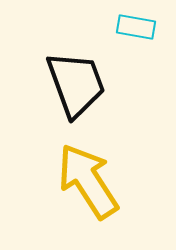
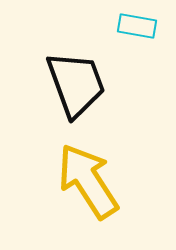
cyan rectangle: moved 1 px right, 1 px up
